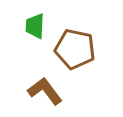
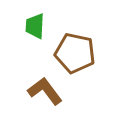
brown pentagon: moved 4 px down
